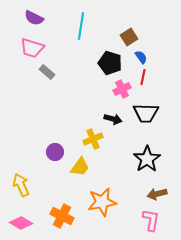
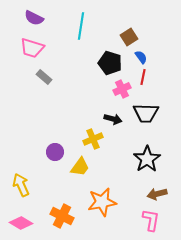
gray rectangle: moved 3 px left, 5 px down
